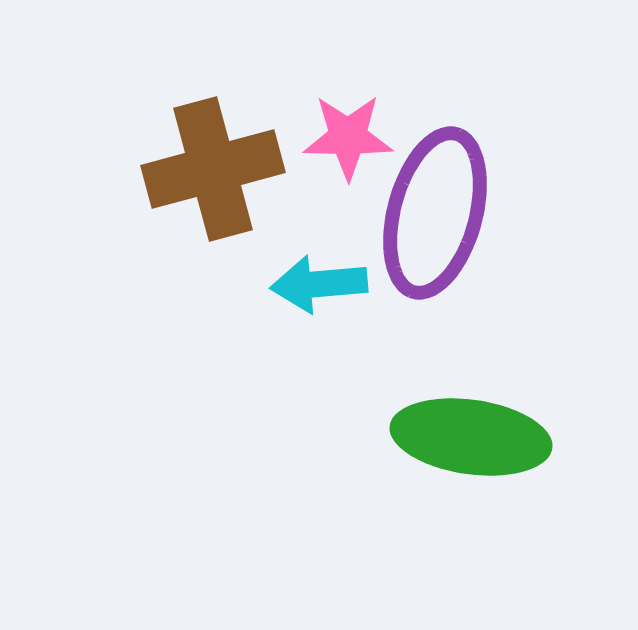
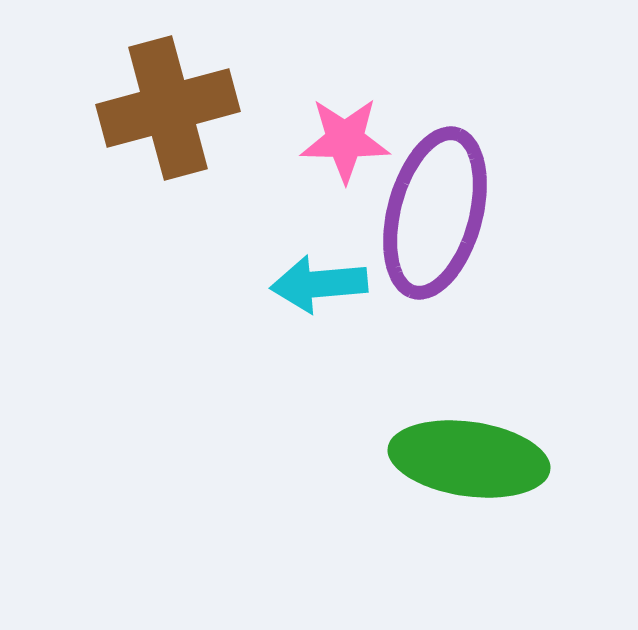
pink star: moved 3 px left, 3 px down
brown cross: moved 45 px left, 61 px up
green ellipse: moved 2 px left, 22 px down
